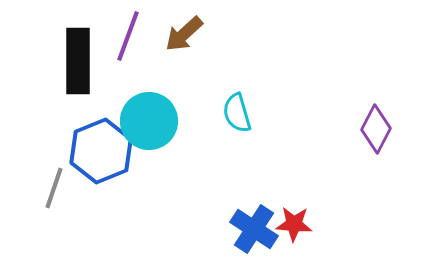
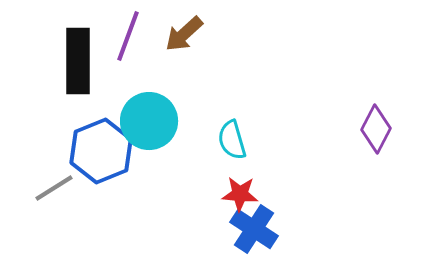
cyan semicircle: moved 5 px left, 27 px down
gray line: rotated 39 degrees clockwise
red star: moved 54 px left, 30 px up
